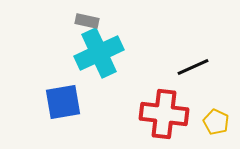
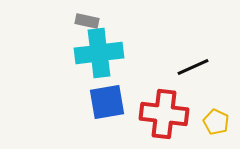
cyan cross: rotated 18 degrees clockwise
blue square: moved 44 px right
